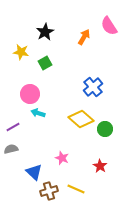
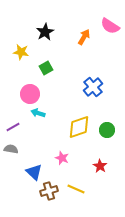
pink semicircle: moved 1 px right; rotated 24 degrees counterclockwise
green square: moved 1 px right, 5 px down
yellow diamond: moved 2 px left, 8 px down; rotated 60 degrees counterclockwise
green circle: moved 2 px right, 1 px down
gray semicircle: rotated 24 degrees clockwise
